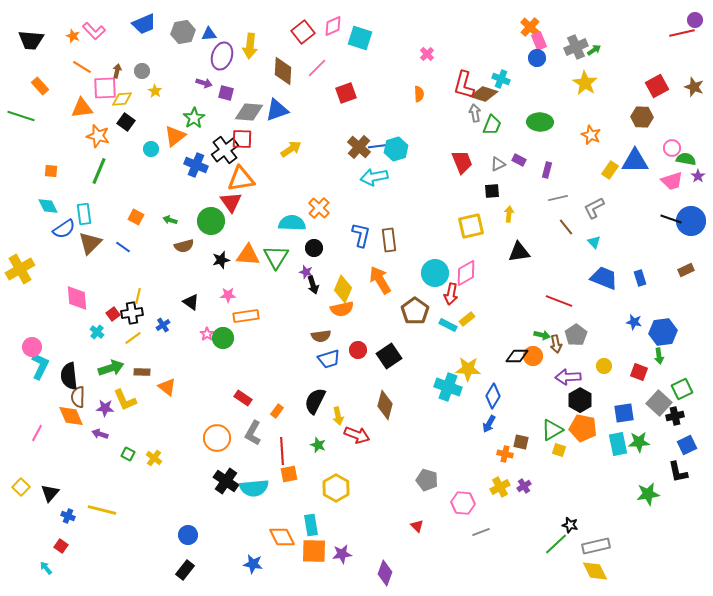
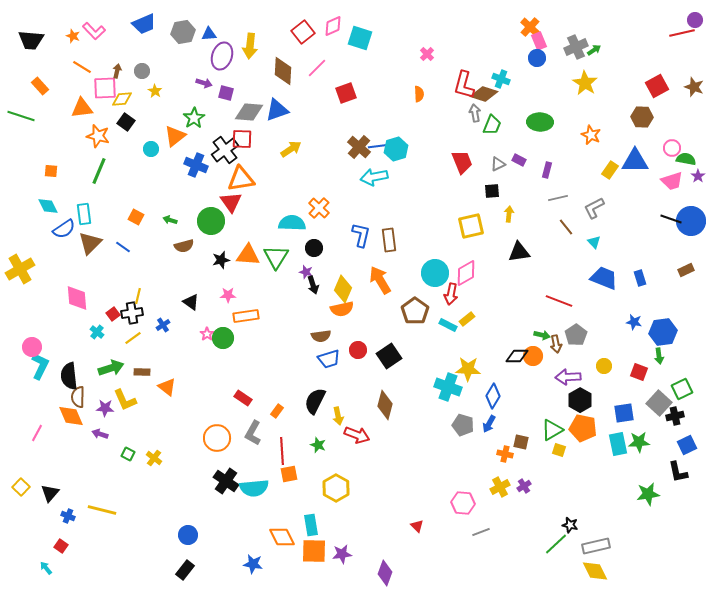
gray pentagon at (427, 480): moved 36 px right, 55 px up
